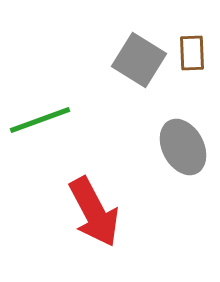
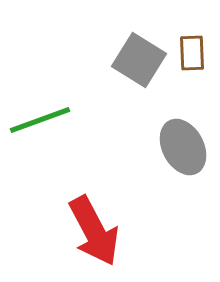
red arrow: moved 19 px down
